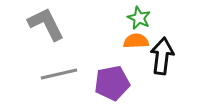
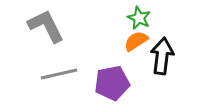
gray L-shape: moved 2 px down
orange semicircle: rotated 30 degrees counterclockwise
